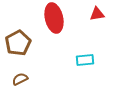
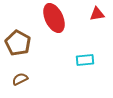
red ellipse: rotated 12 degrees counterclockwise
brown pentagon: rotated 15 degrees counterclockwise
